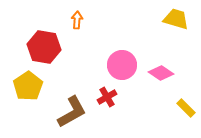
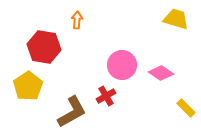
red cross: moved 1 px left, 1 px up
